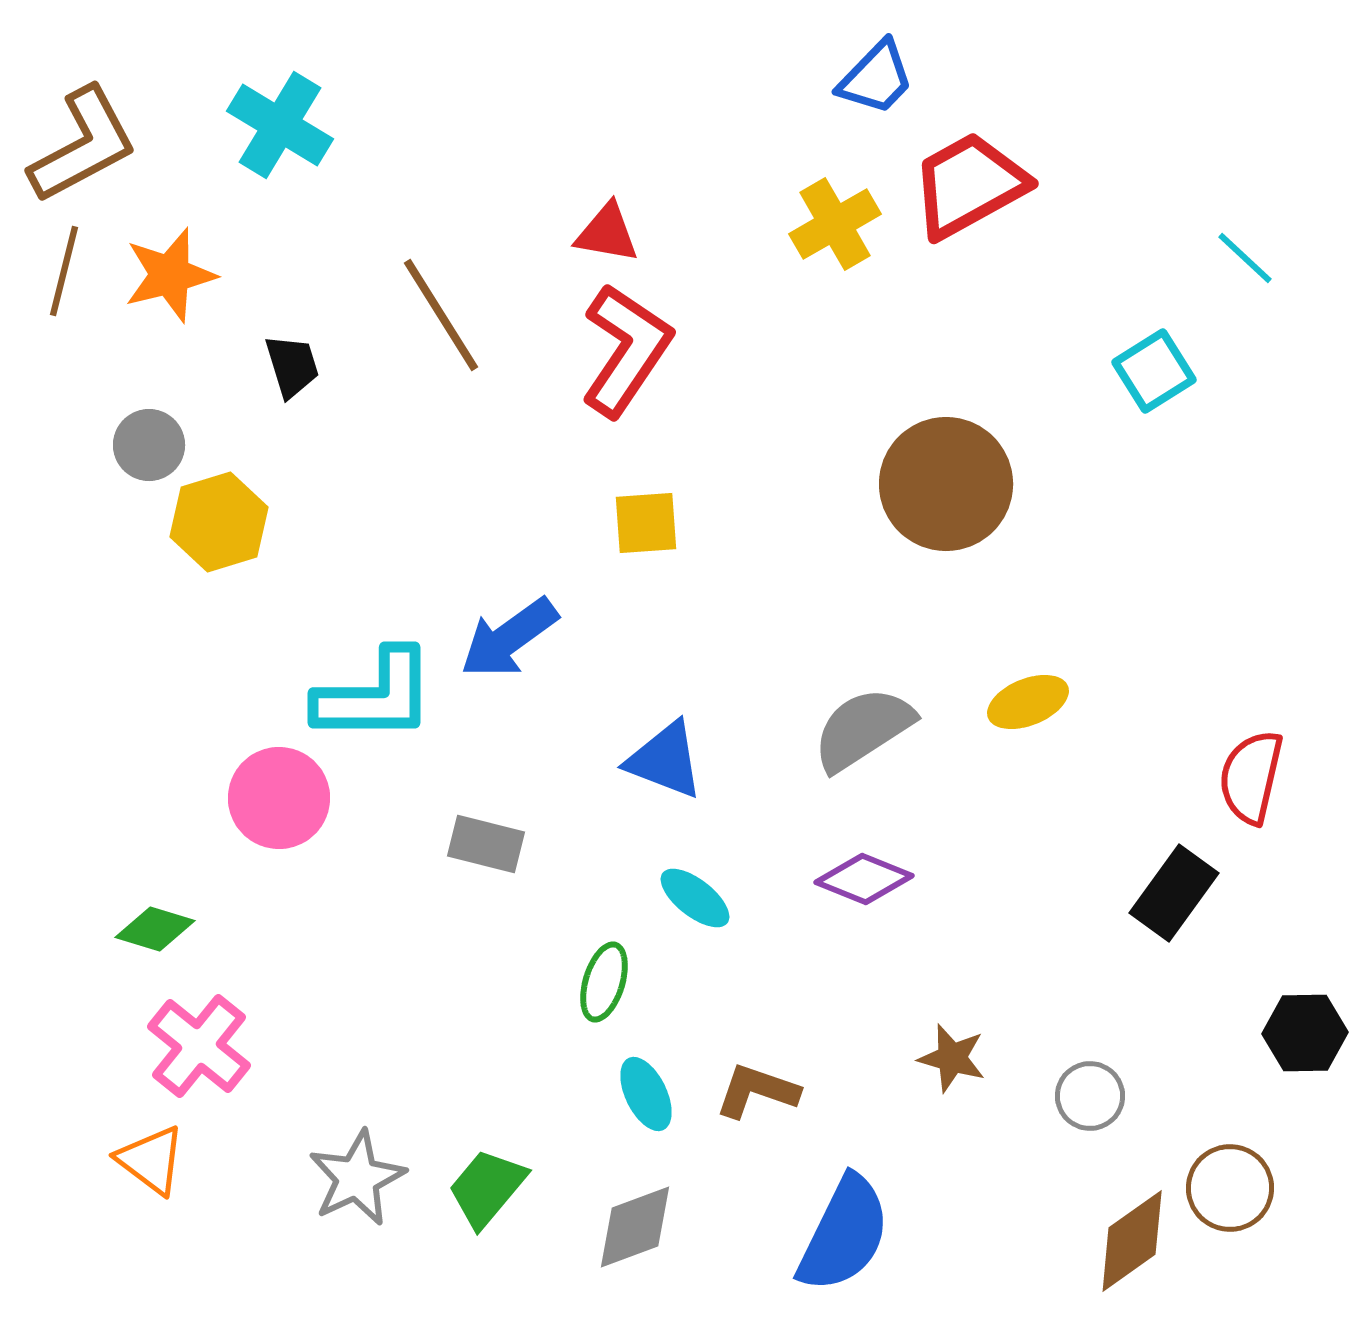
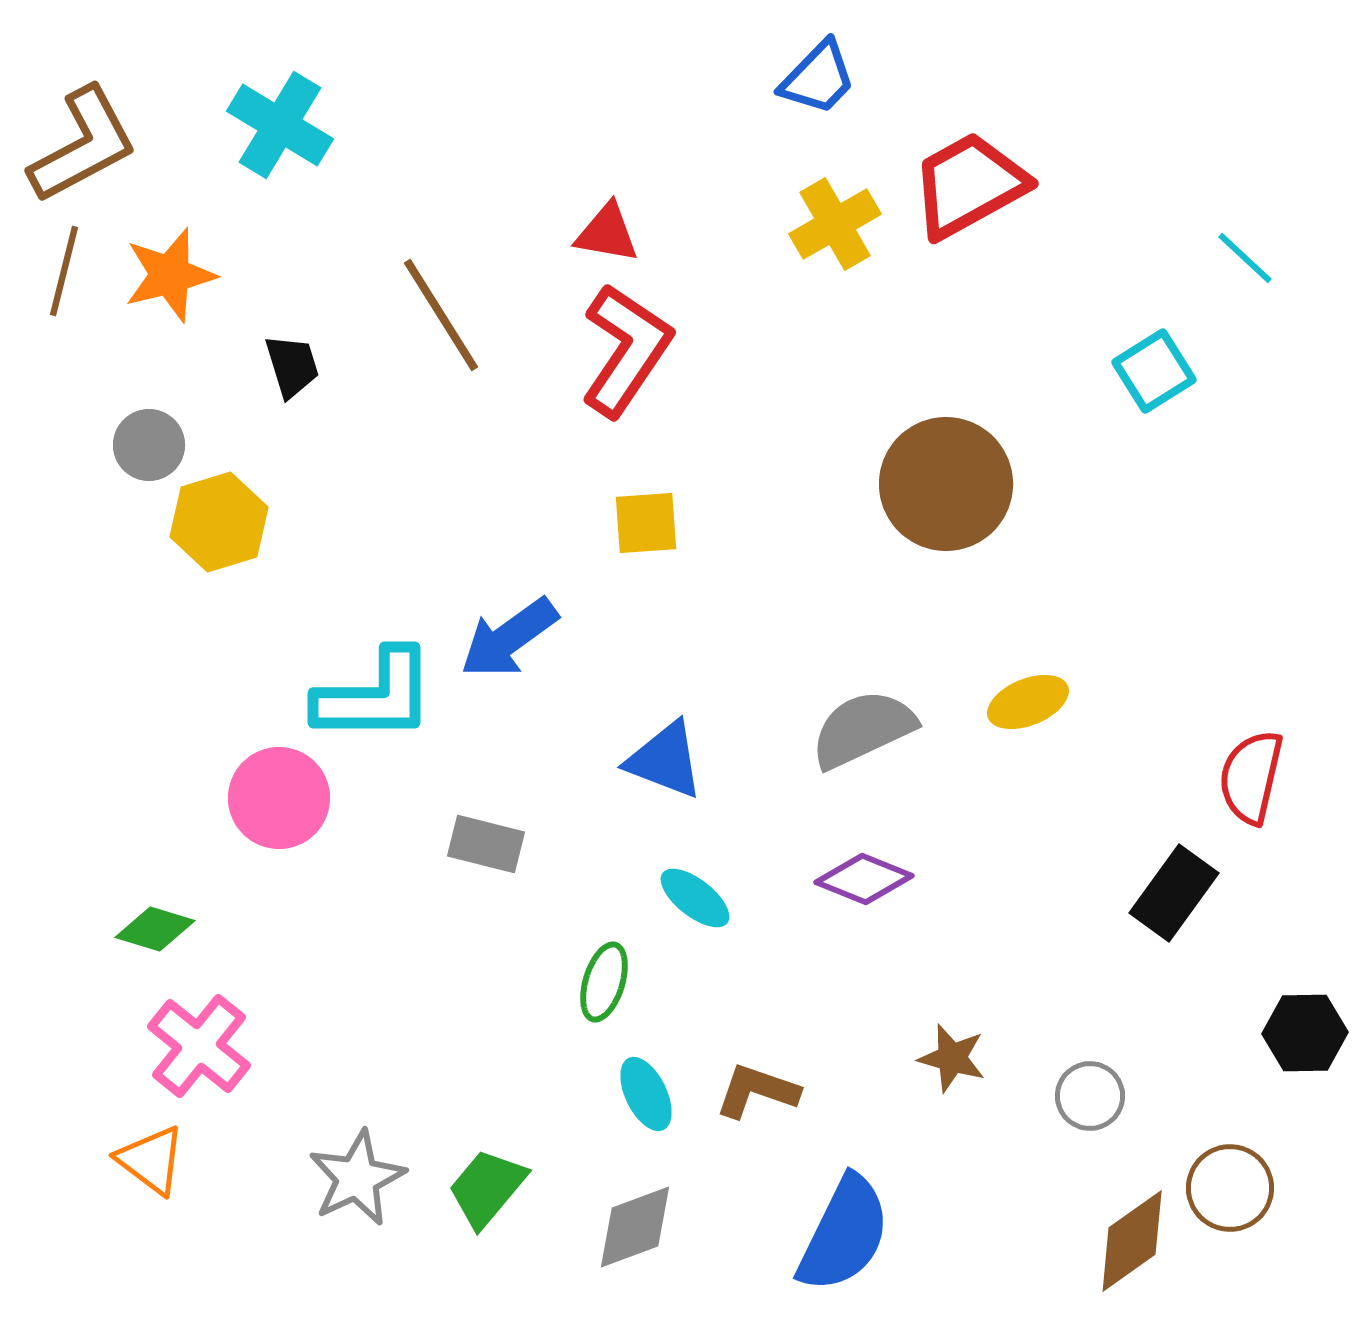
blue trapezoid at (876, 78): moved 58 px left
gray semicircle at (863, 729): rotated 8 degrees clockwise
